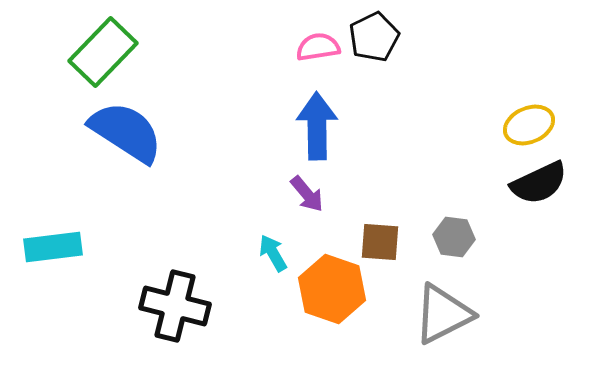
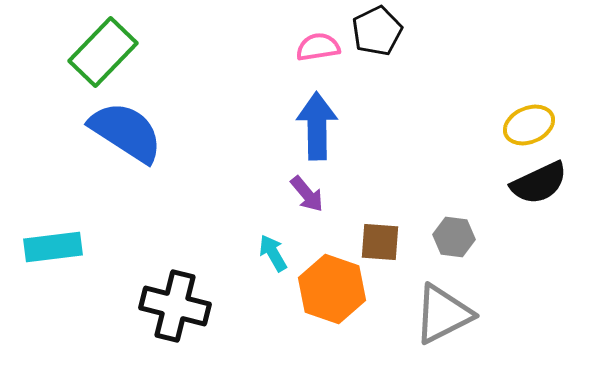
black pentagon: moved 3 px right, 6 px up
